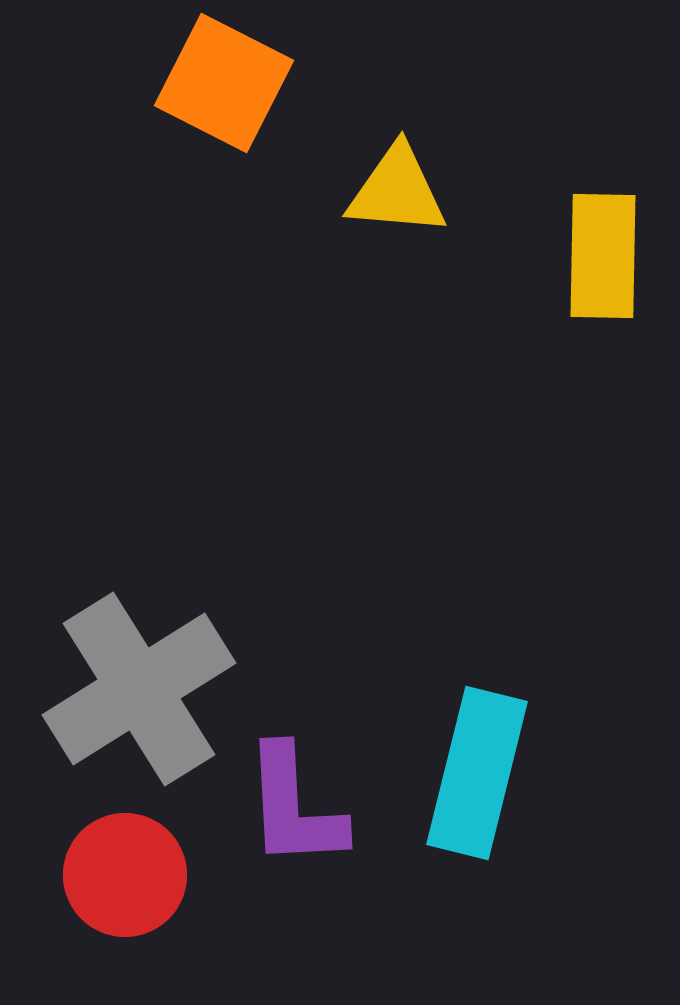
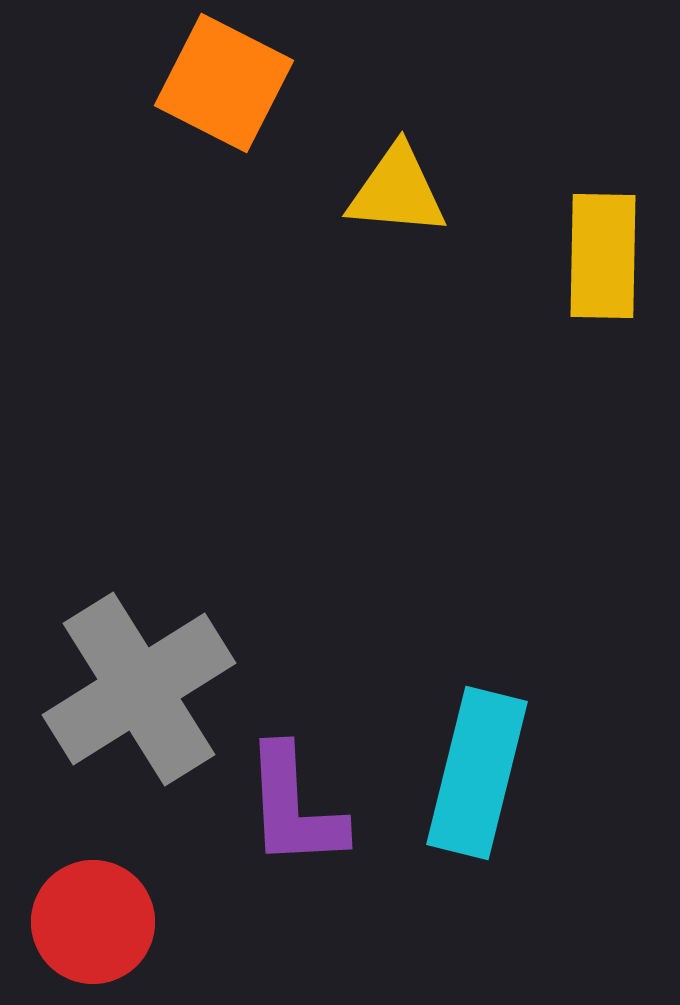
red circle: moved 32 px left, 47 px down
